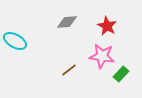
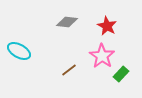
gray diamond: rotated 10 degrees clockwise
cyan ellipse: moved 4 px right, 10 px down
pink star: rotated 25 degrees clockwise
